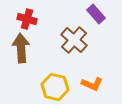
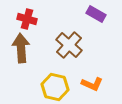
purple rectangle: rotated 18 degrees counterclockwise
brown cross: moved 5 px left, 5 px down
